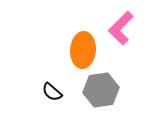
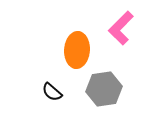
orange ellipse: moved 6 px left
gray hexagon: moved 3 px right, 1 px up
